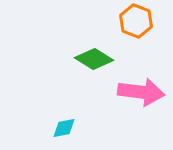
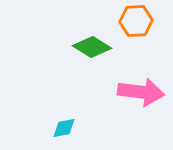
orange hexagon: rotated 24 degrees counterclockwise
green diamond: moved 2 px left, 12 px up
